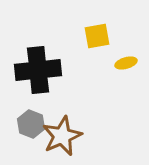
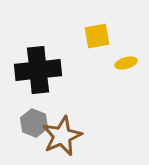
gray hexagon: moved 3 px right, 1 px up
